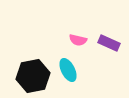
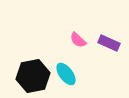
pink semicircle: rotated 30 degrees clockwise
cyan ellipse: moved 2 px left, 4 px down; rotated 10 degrees counterclockwise
